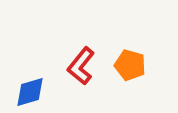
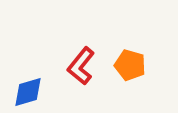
blue diamond: moved 2 px left
